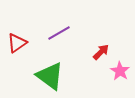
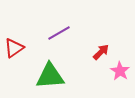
red triangle: moved 3 px left, 5 px down
green triangle: rotated 40 degrees counterclockwise
